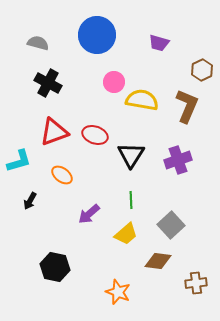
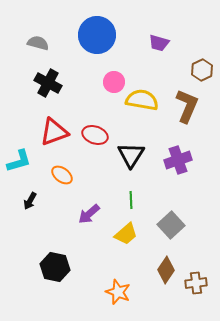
brown diamond: moved 8 px right, 9 px down; rotated 64 degrees counterclockwise
